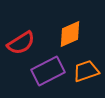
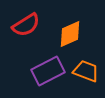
red semicircle: moved 5 px right, 18 px up
orange trapezoid: rotated 40 degrees clockwise
